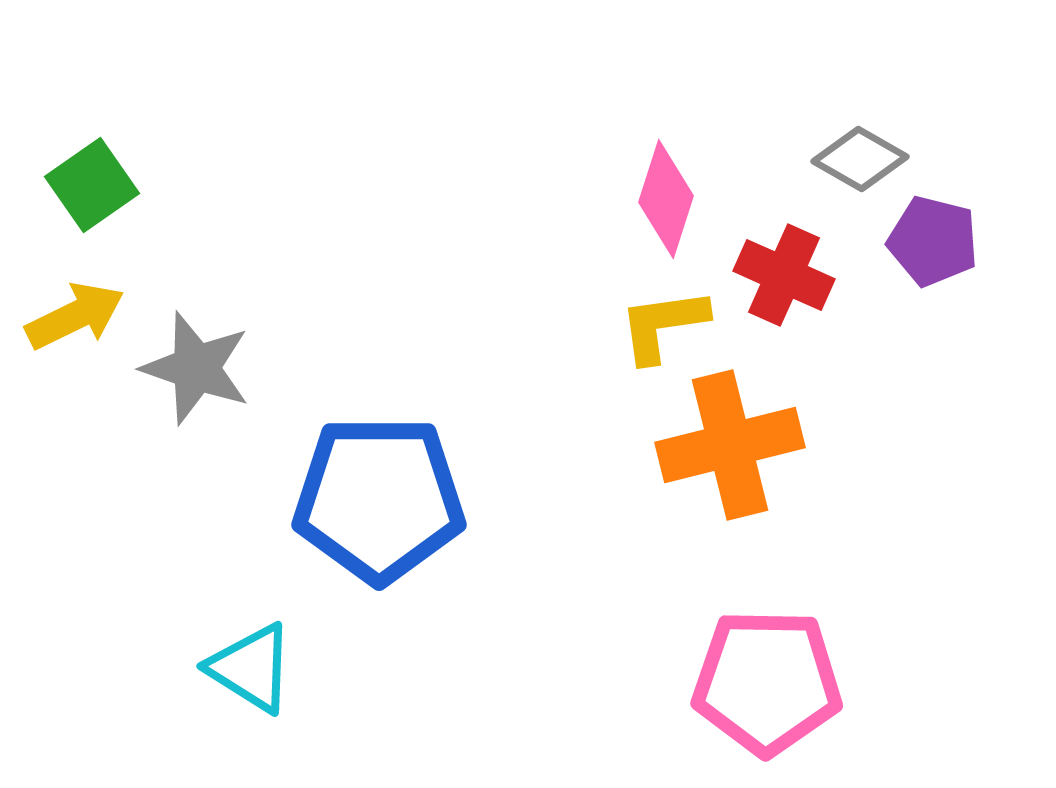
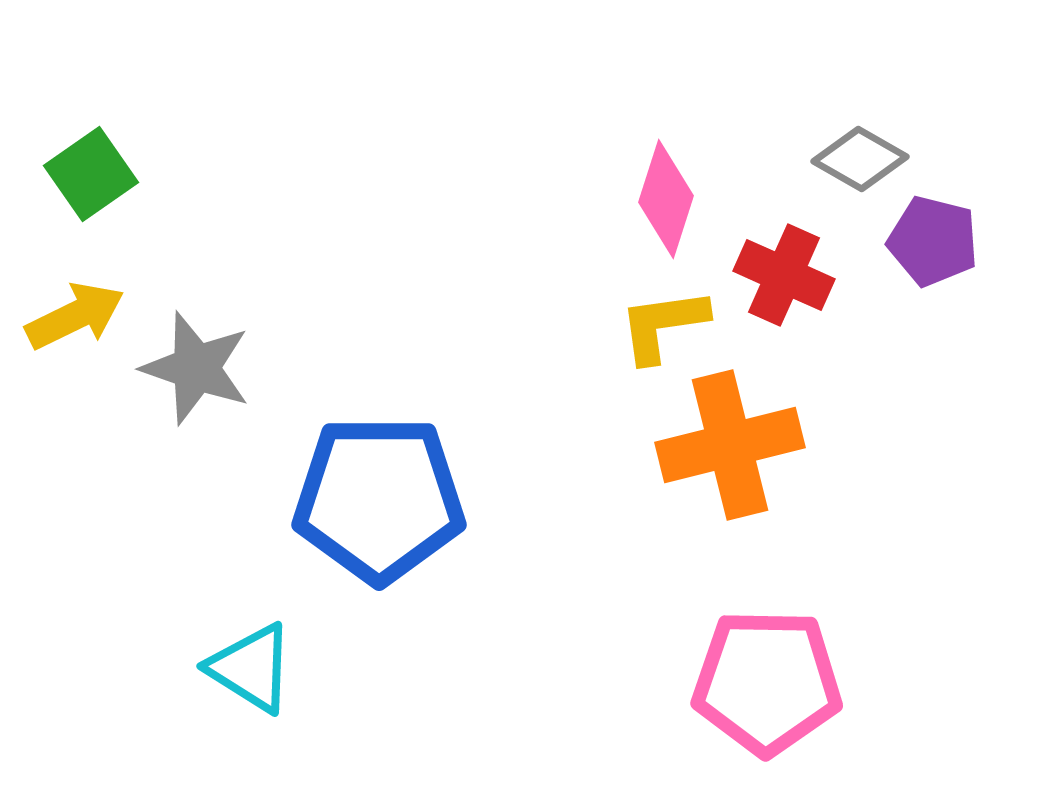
green square: moved 1 px left, 11 px up
